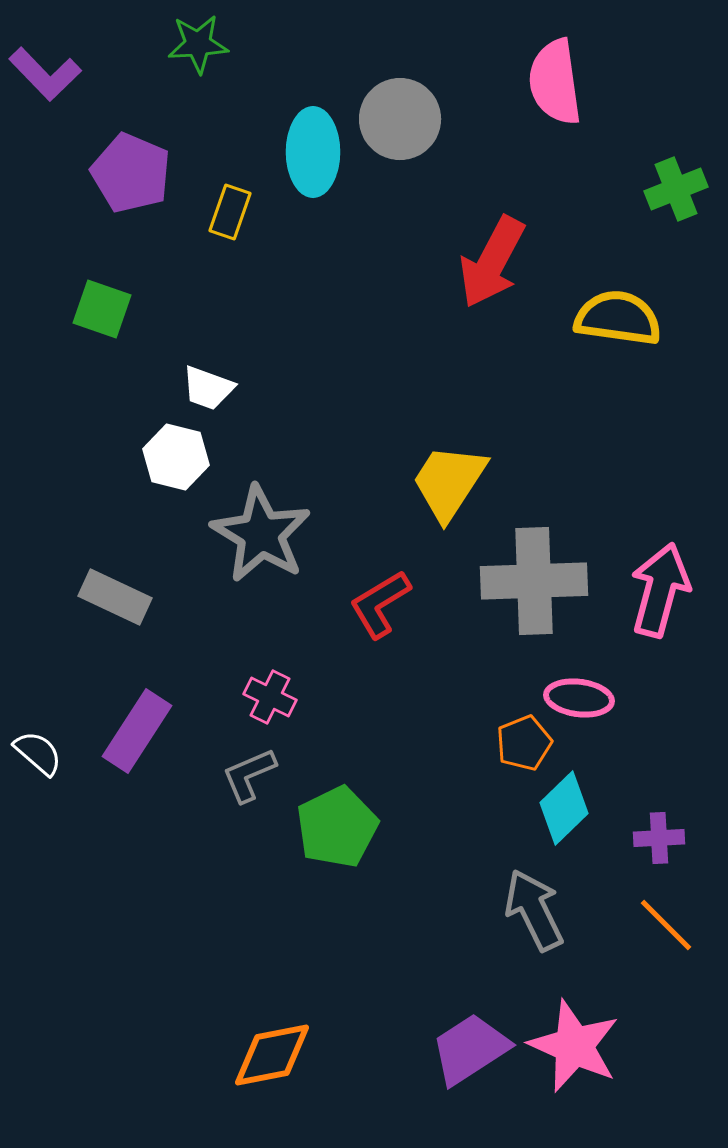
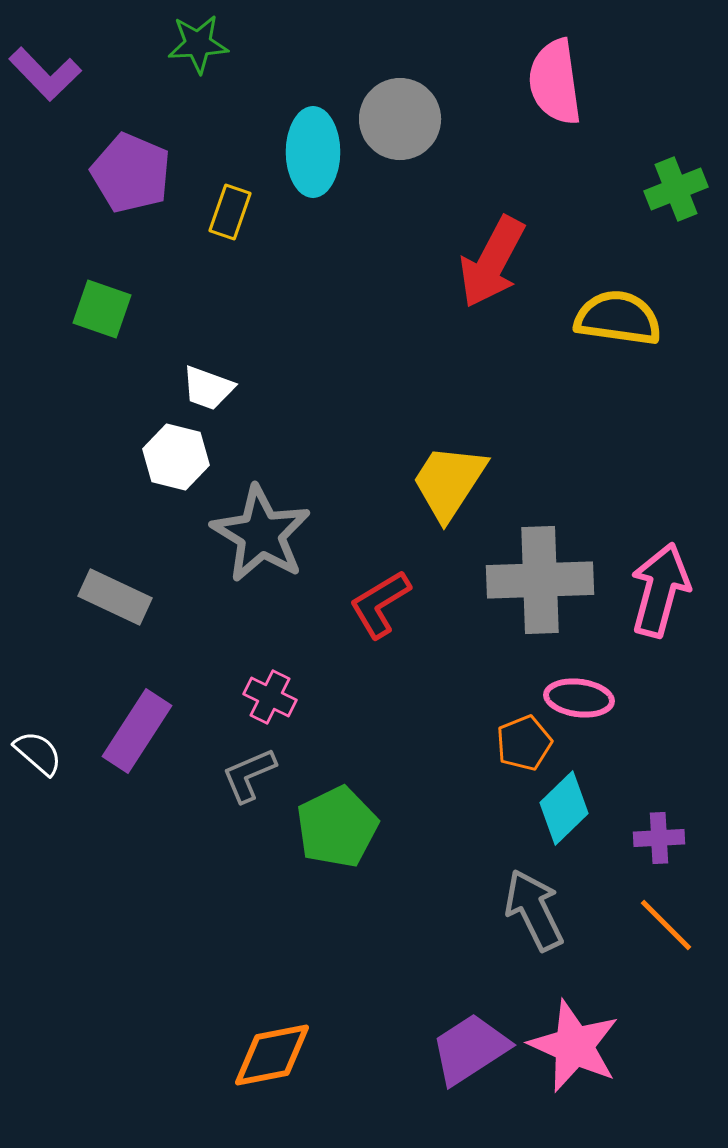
gray cross: moved 6 px right, 1 px up
